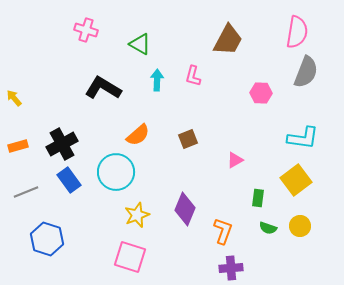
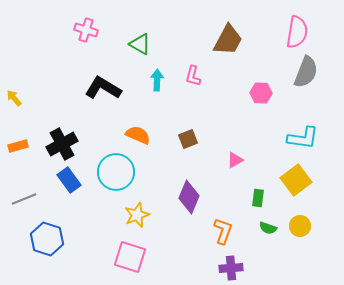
orange semicircle: rotated 115 degrees counterclockwise
gray line: moved 2 px left, 7 px down
purple diamond: moved 4 px right, 12 px up
